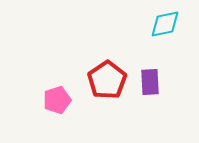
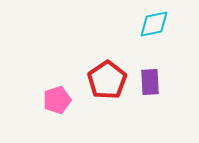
cyan diamond: moved 11 px left
